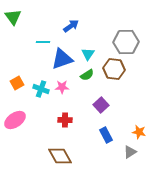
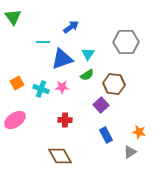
blue arrow: moved 1 px down
brown hexagon: moved 15 px down
